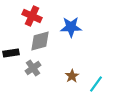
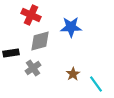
red cross: moved 1 px left, 1 px up
brown star: moved 1 px right, 2 px up
cyan line: rotated 72 degrees counterclockwise
